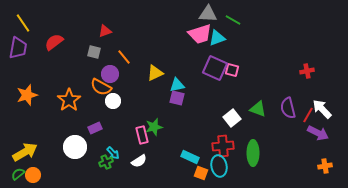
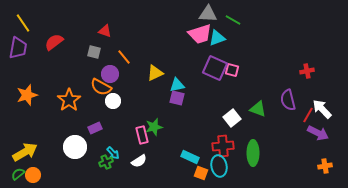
red triangle at (105, 31): rotated 40 degrees clockwise
purple semicircle at (288, 108): moved 8 px up
